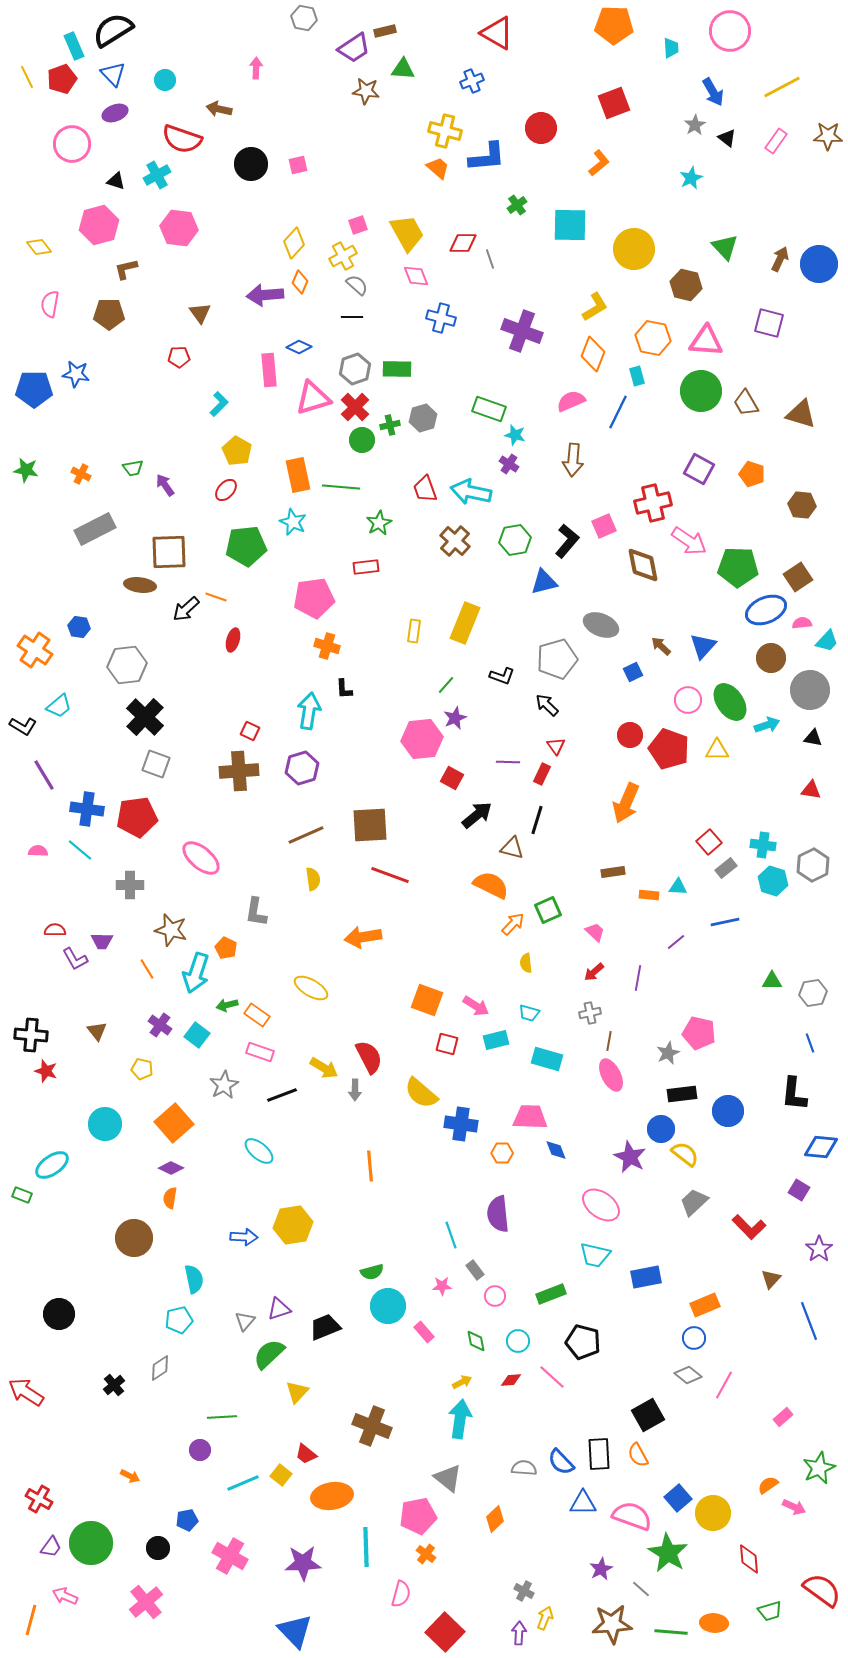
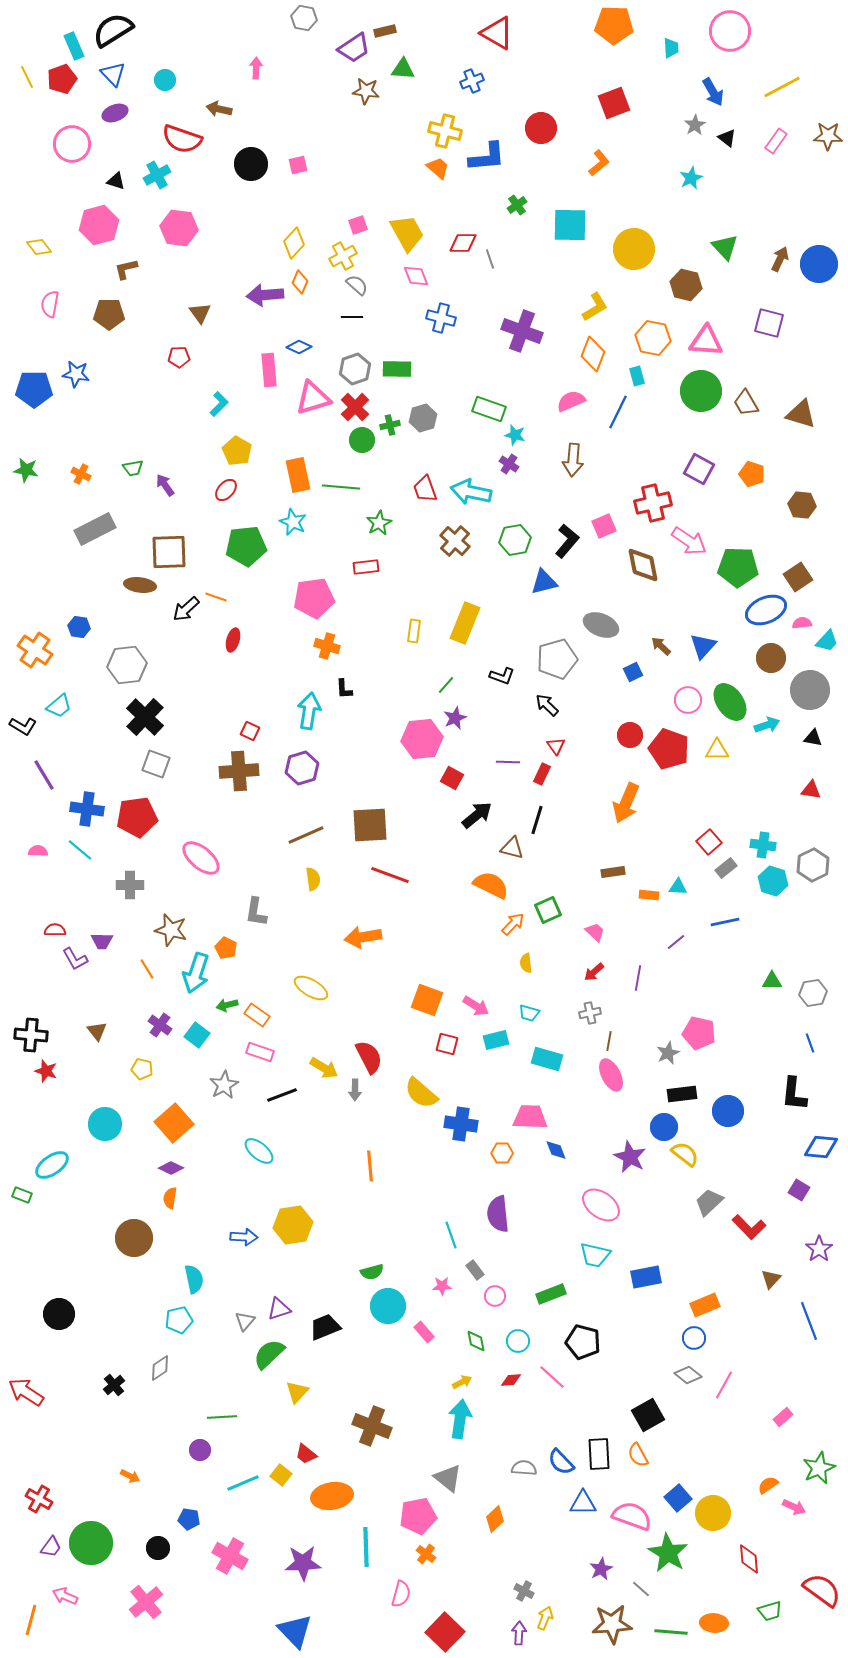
blue circle at (661, 1129): moved 3 px right, 2 px up
gray trapezoid at (694, 1202): moved 15 px right
blue pentagon at (187, 1520): moved 2 px right, 1 px up; rotated 20 degrees clockwise
